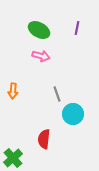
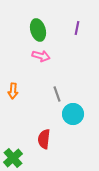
green ellipse: moved 1 px left; rotated 45 degrees clockwise
